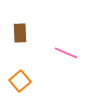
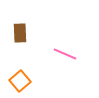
pink line: moved 1 px left, 1 px down
